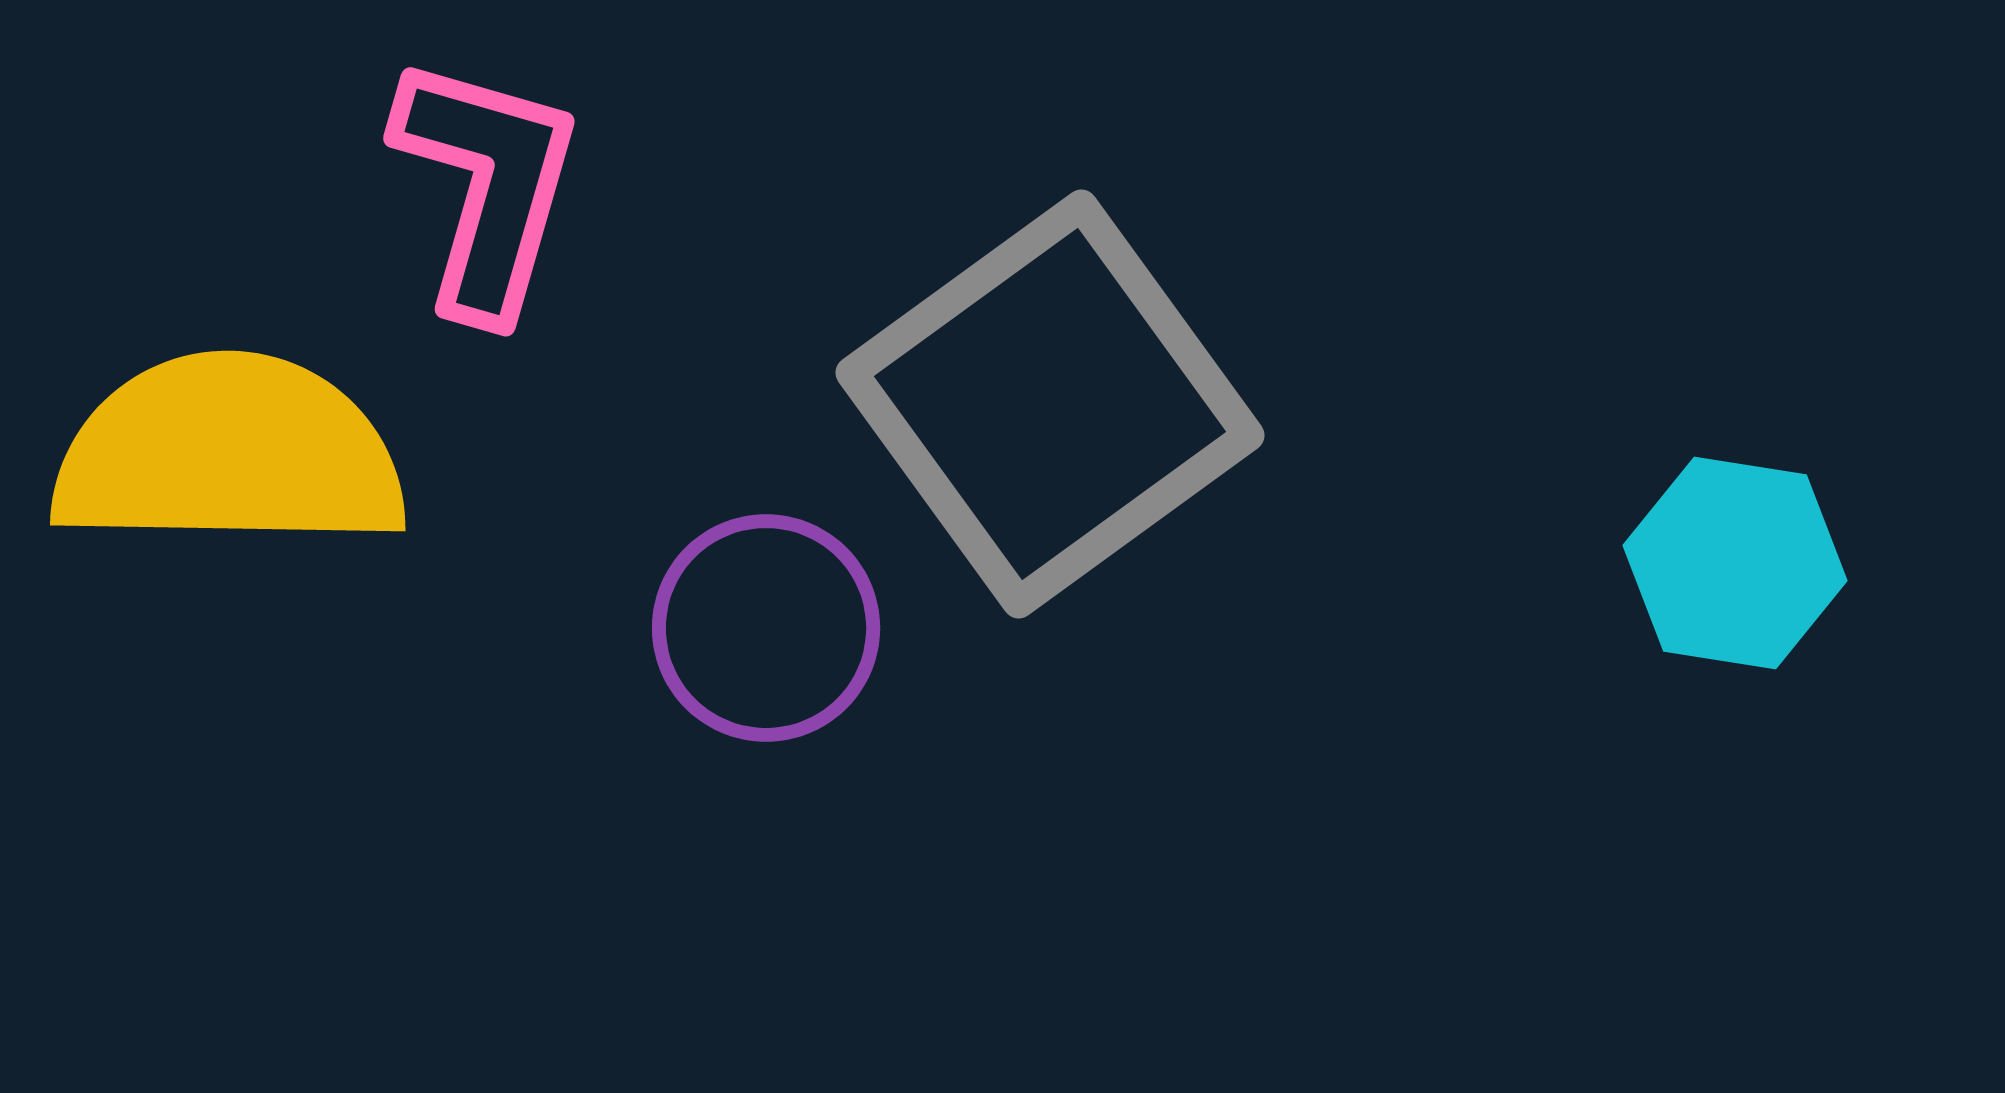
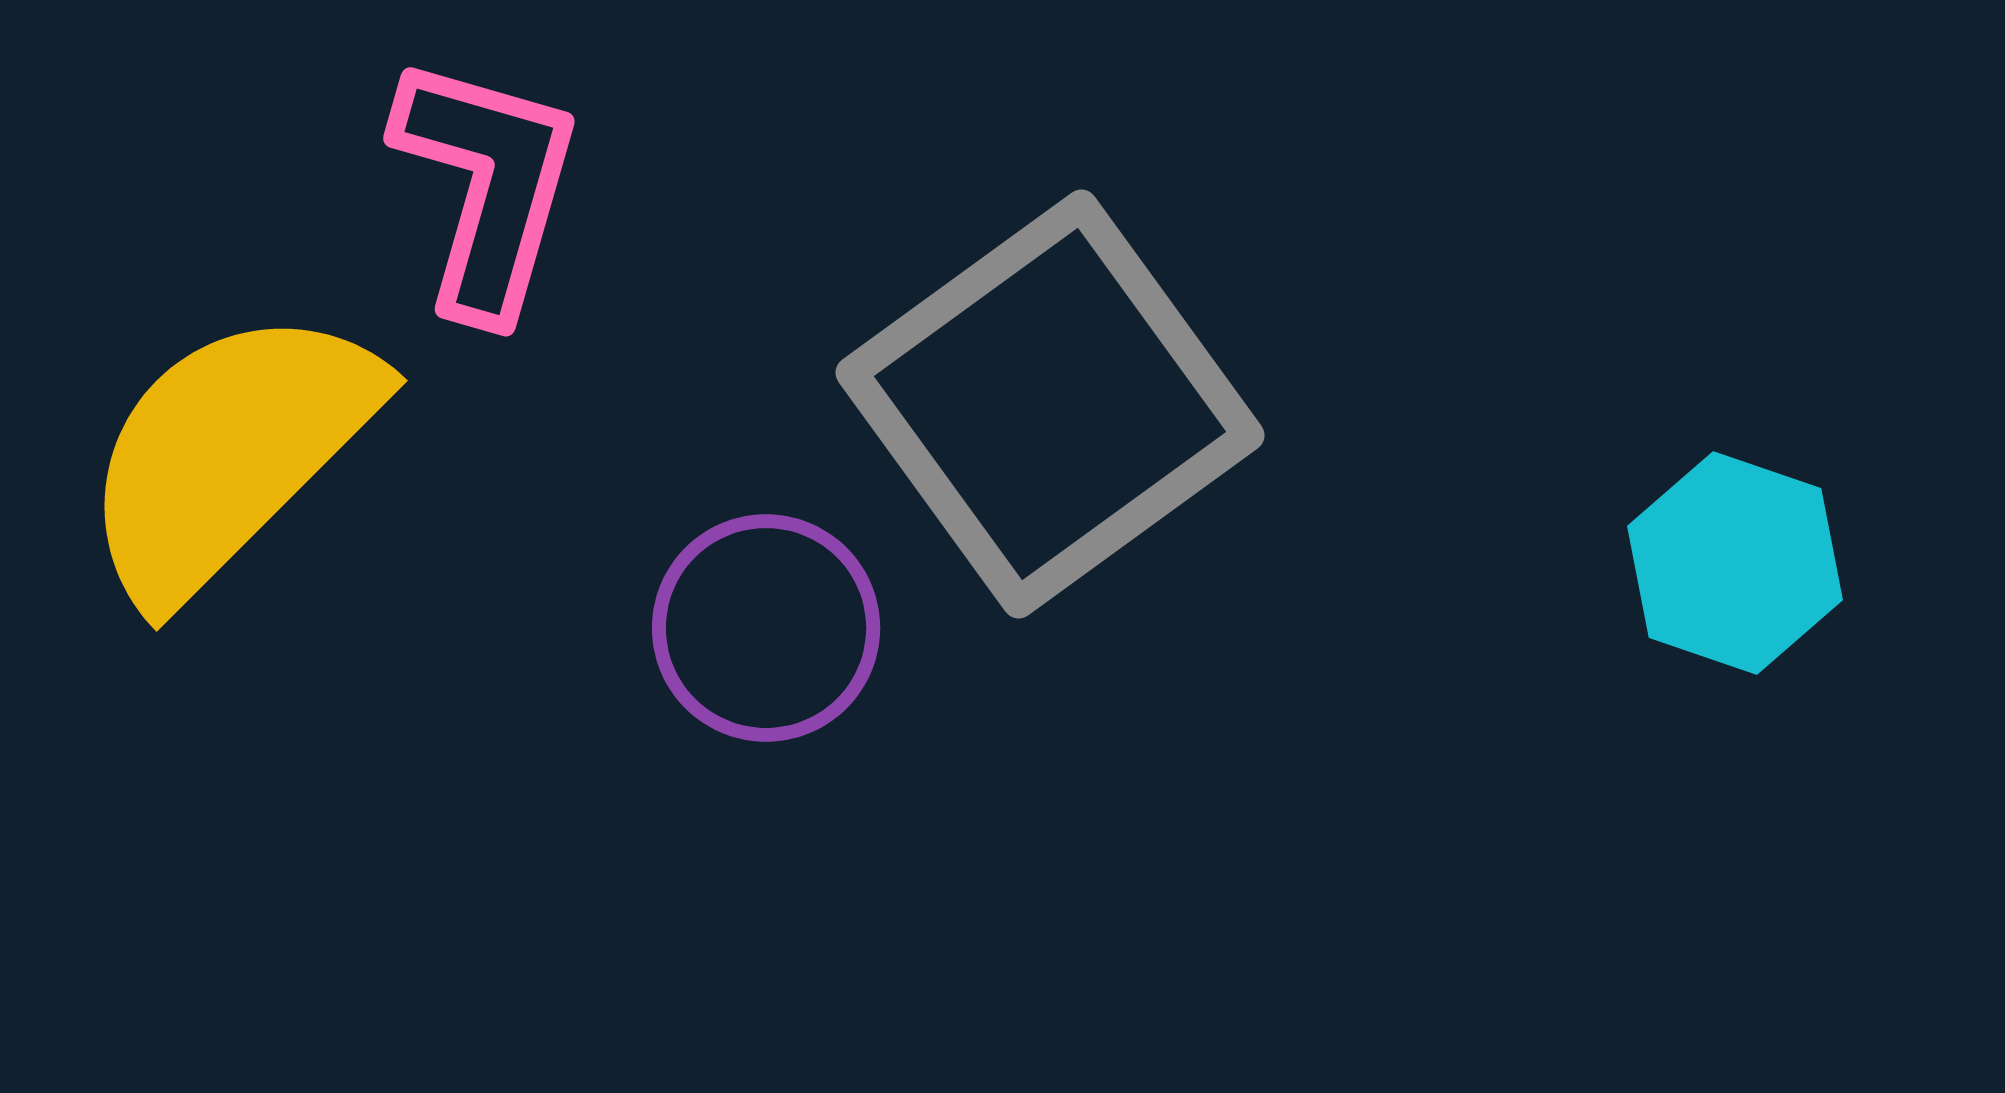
yellow semicircle: rotated 46 degrees counterclockwise
cyan hexagon: rotated 10 degrees clockwise
